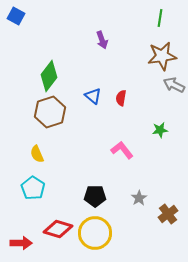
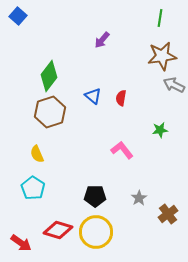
blue square: moved 2 px right; rotated 12 degrees clockwise
purple arrow: rotated 60 degrees clockwise
red diamond: moved 1 px down
yellow circle: moved 1 px right, 1 px up
red arrow: rotated 35 degrees clockwise
